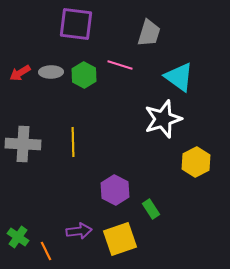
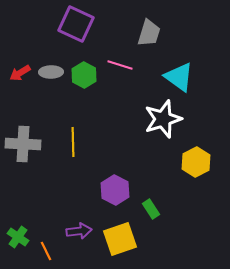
purple square: rotated 18 degrees clockwise
